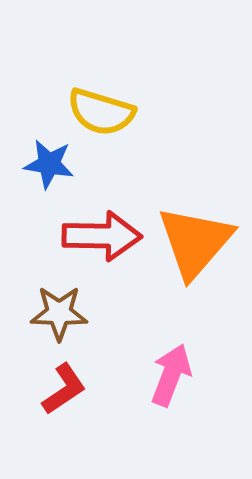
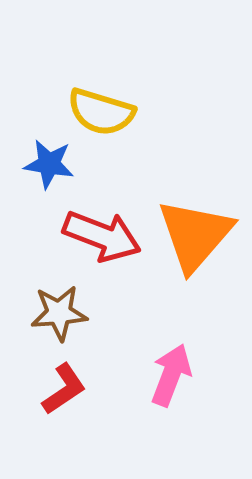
red arrow: rotated 20 degrees clockwise
orange triangle: moved 7 px up
brown star: rotated 6 degrees counterclockwise
